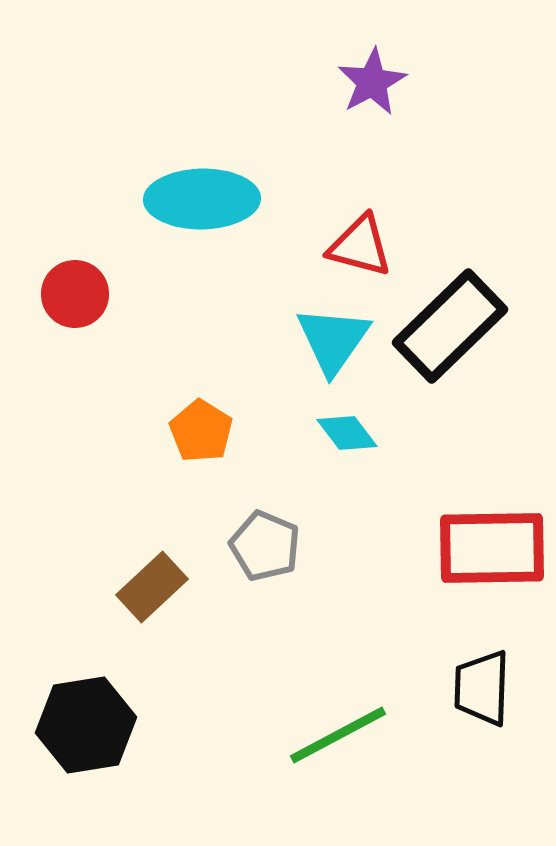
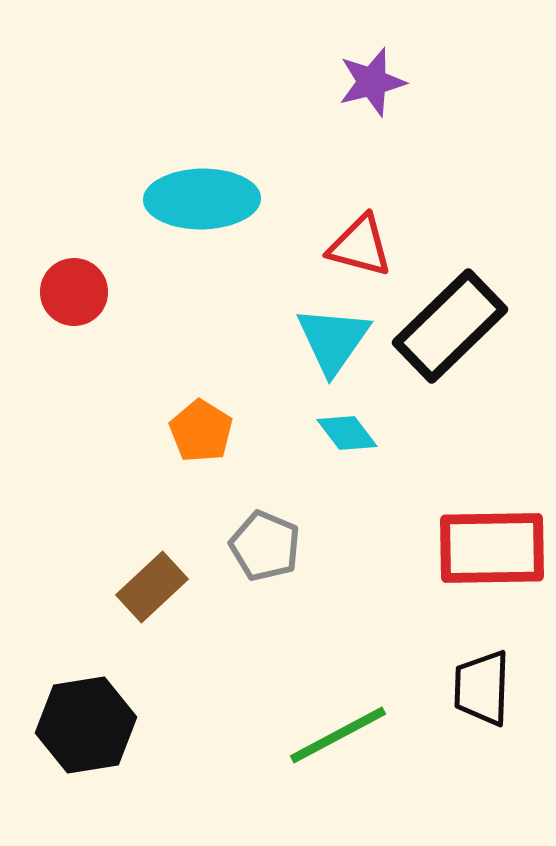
purple star: rotated 14 degrees clockwise
red circle: moved 1 px left, 2 px up
